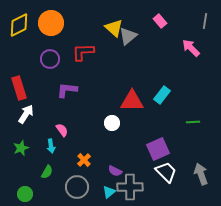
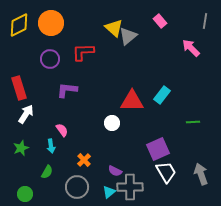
white trapezoid: rotated 15 degrees clockwise
